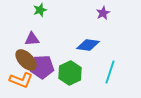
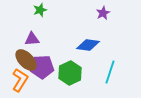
orange L-shape: moved 1 px left; rotated 80 degrees counterclockwise
